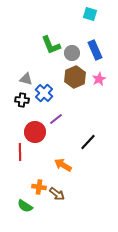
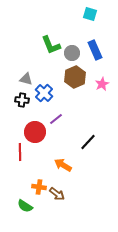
pink star: moved 3 px right, 5 px down
